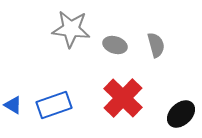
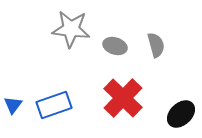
gray ellipse: moved 1 px down
blue triangle: rotated 36 degrees clockwise
